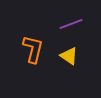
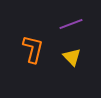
yellow triangle: moved 3 px right, 1 px down; rotated 12 degrees clockwise
